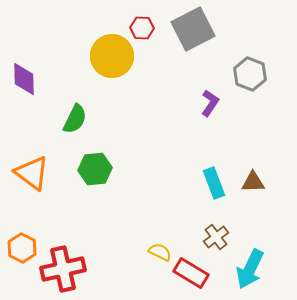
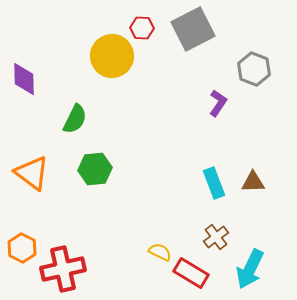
gray hexagon: moved 4 px right, 5 px up
purple L-shape: moved 8 px right
